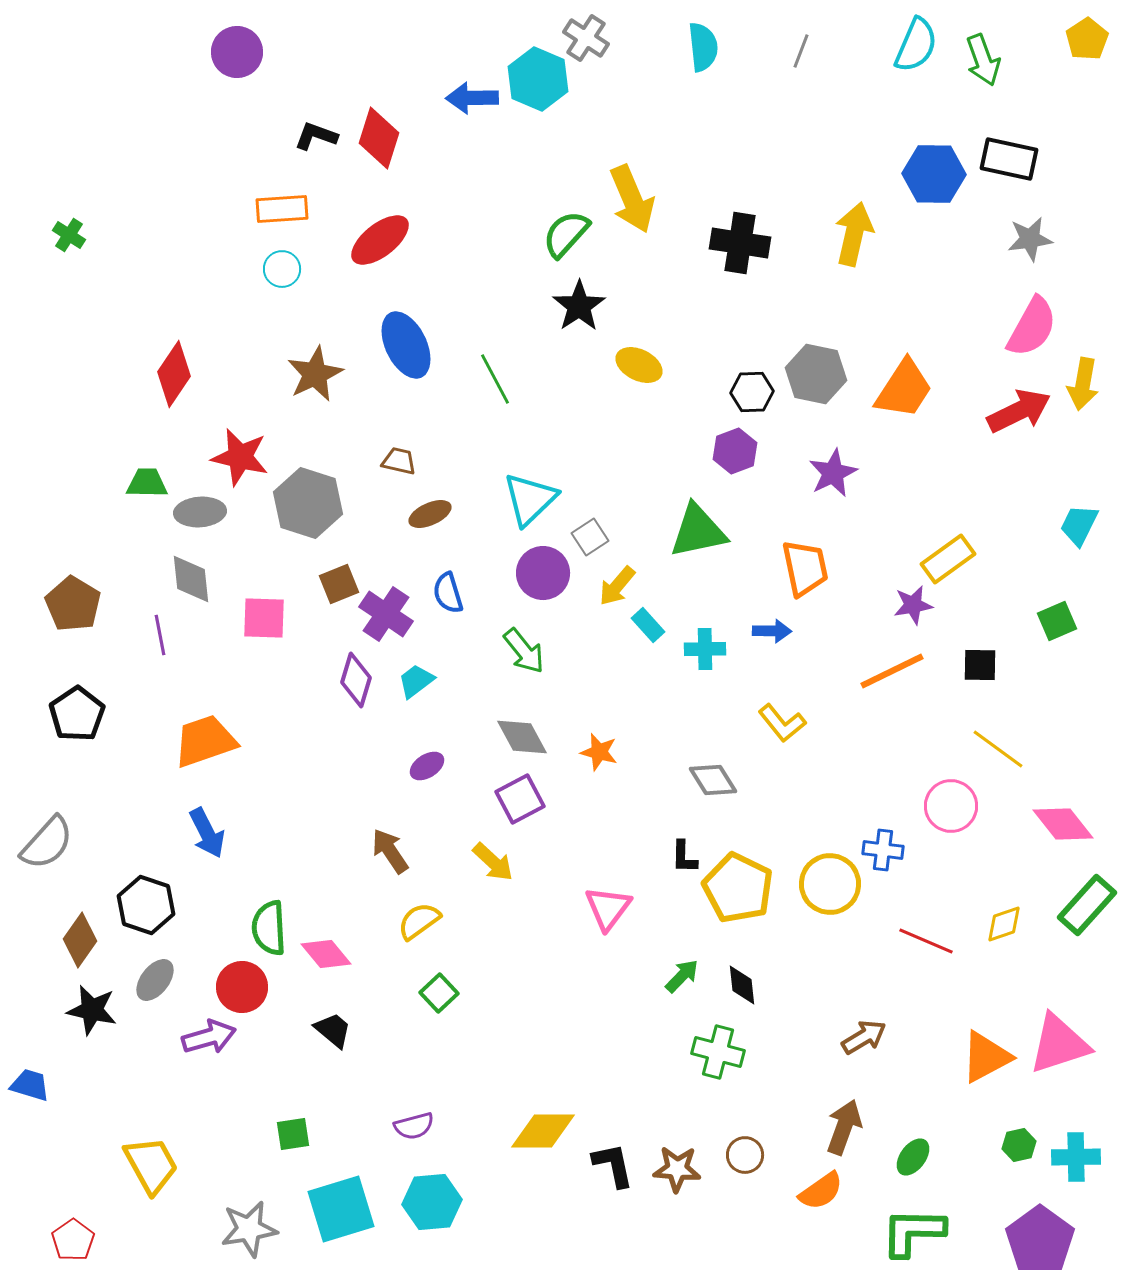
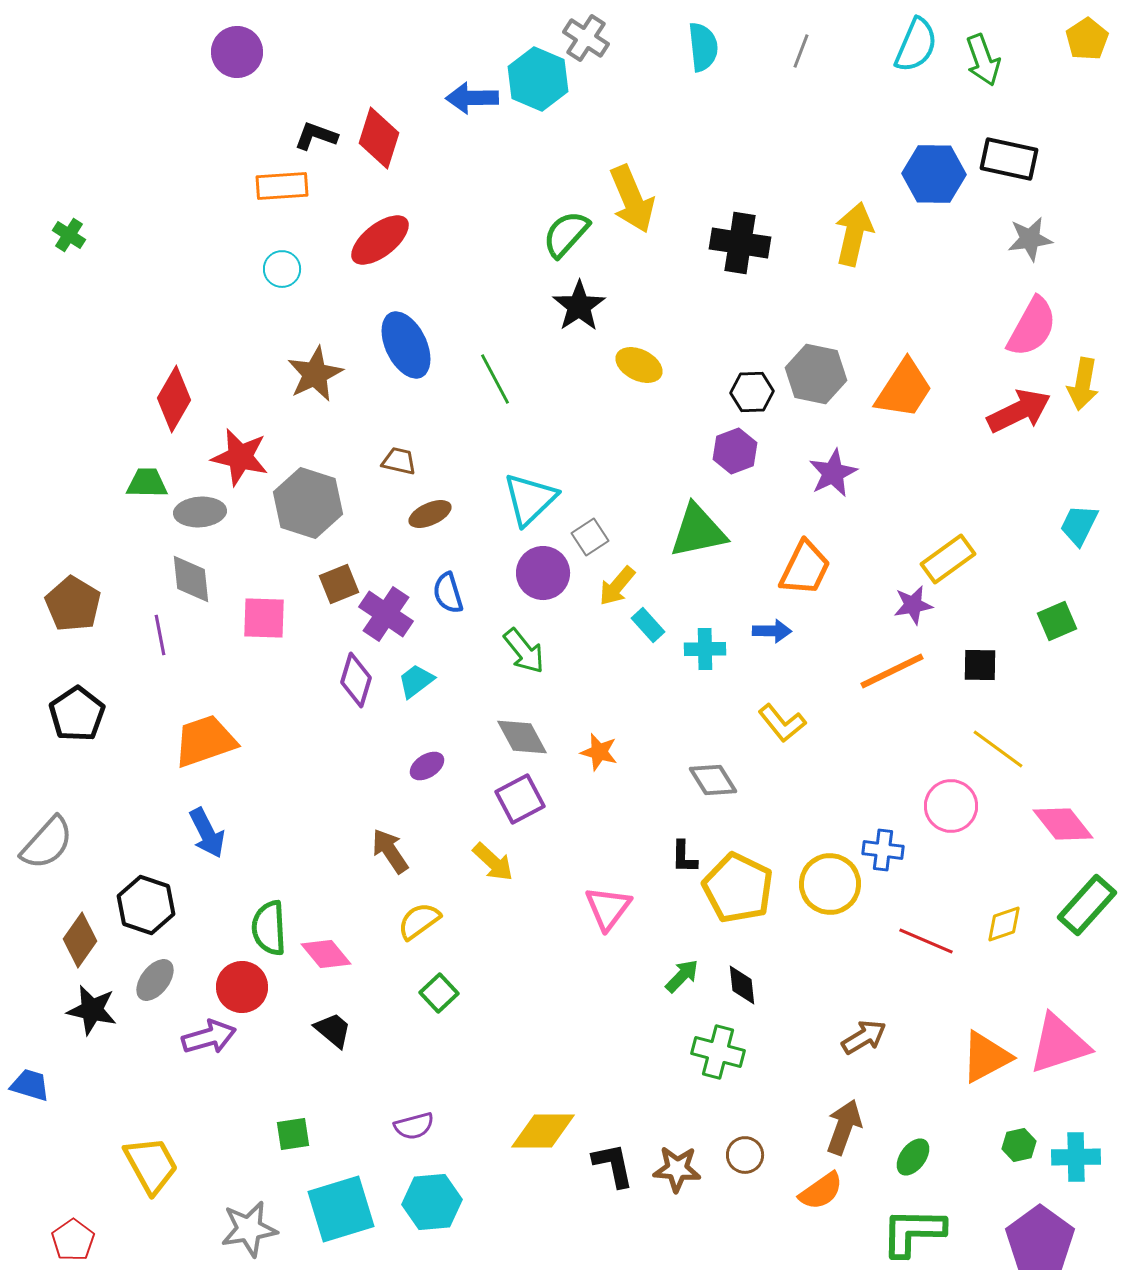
orange rectangle at (282, 209): moved 23 px up
red diamond at (174, 374): moved 25 px down; rotated 4 degrees counterclockwise
orange trapezoid at (805, 568): rotated 38 degrees clockwise
